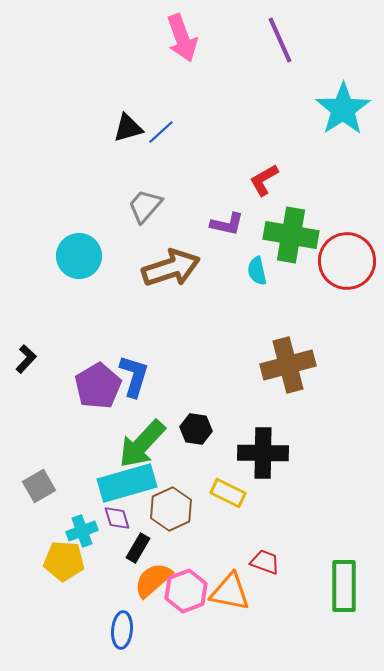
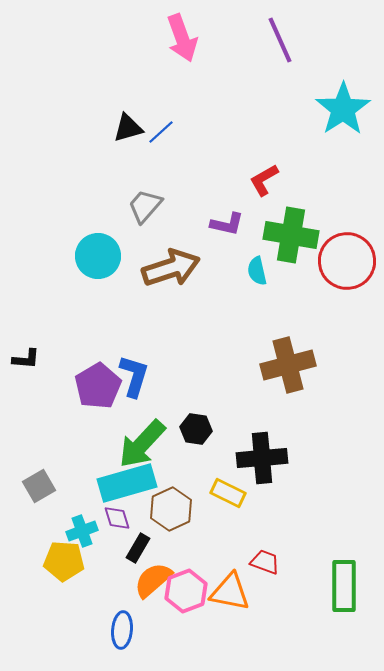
cyan circle: moved 19 px right
black L-shape: rotated 52 degrees clockwise
black cross: moved 1 px left, 5 px down; rotated 6 degrees counterclockwise
